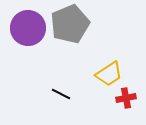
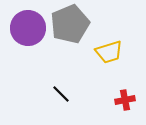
yellow trapezoid: moved 22 px up; rotated 16 degrees clockwise
black line: rotated 18 degrees clockwise
red cross: moved 1 px left, 2 px down
